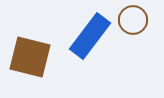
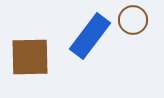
brown square: rotated 15 degrees counterclockwise
